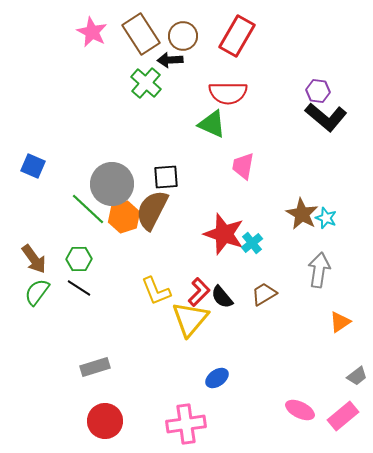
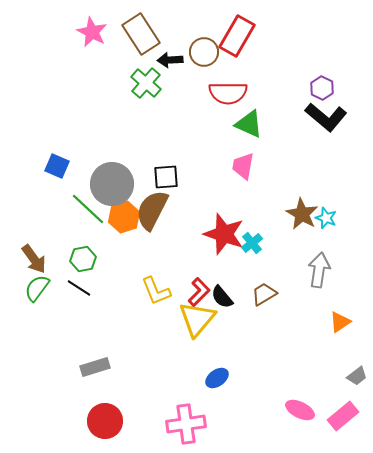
brown circle: moved 21 px right, 16 px down
purple hexagon: moved 4 px right, 3 px up; rotated 20 degrees clockwise
green triangle: moved 37 px right
blue square: moved 24 px right
green hexagon: moved 4 px right; rotated 10 degrees counterclockwise
green semicircle: moved 4 px up
yellow triangle: moved 7 px right
